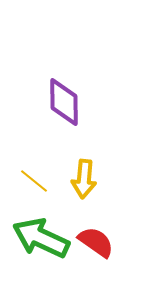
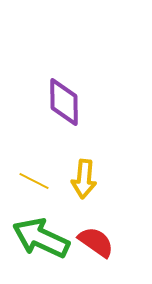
yellow line: rotated 12 degrees counterclockwise
